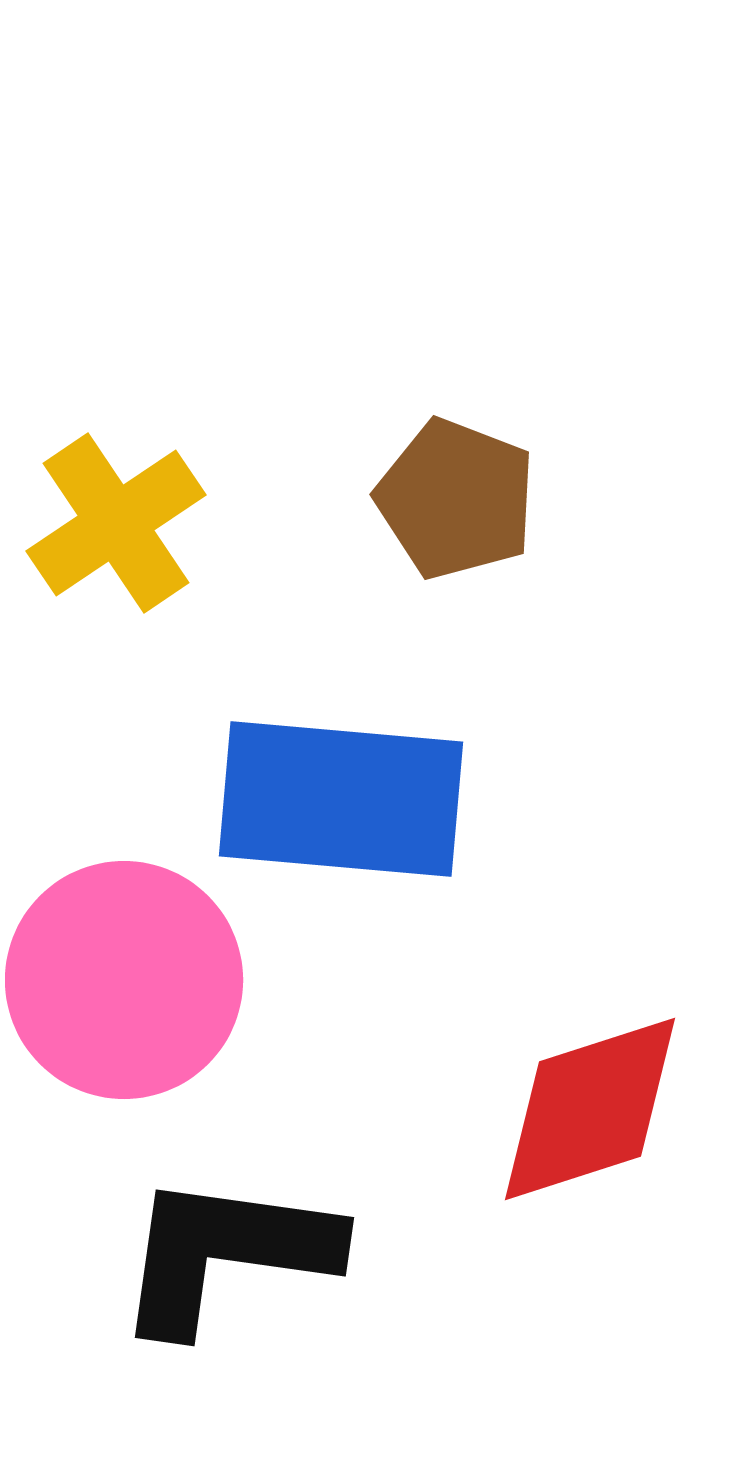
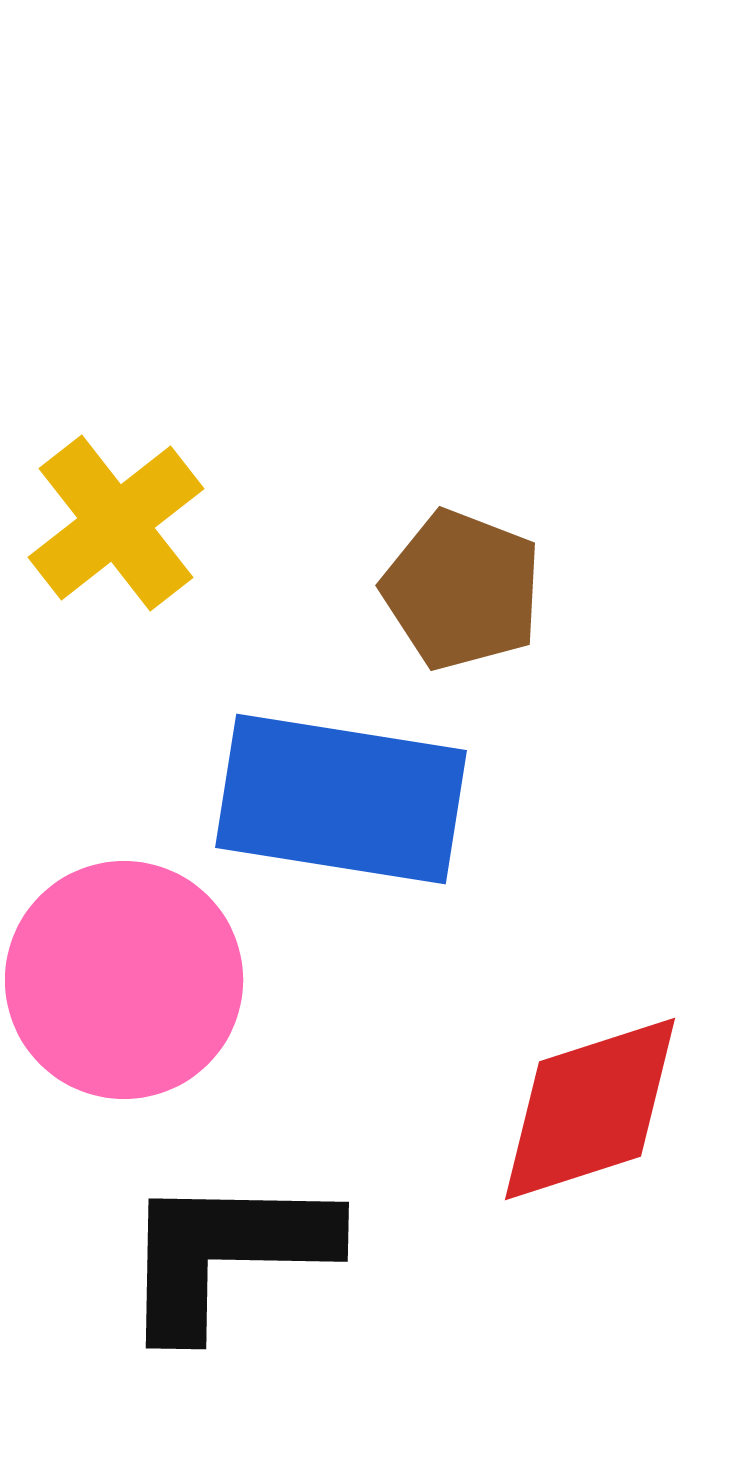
brown pentagon: moved 6 px right, 91 px down
yellow cross: rotated 4 degrees counterclockwise
blue rectangle: rotated 4 degrees clockwise
black L-shape: rotated 7 degrees counterclockwise
